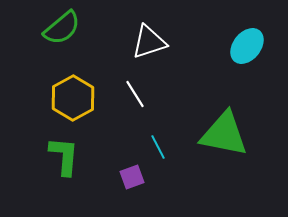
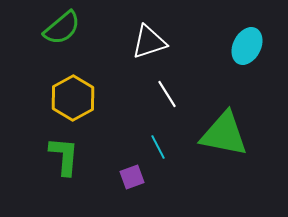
cyan ellipse: rotated 12 degrees counterclockwise
white line: moved 32 px right
